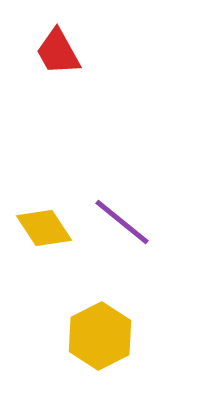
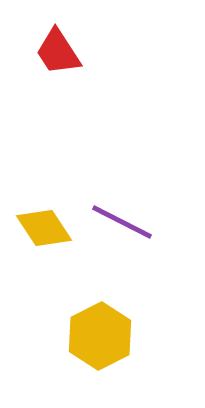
red trapezoid: rotated 4 degrees counterclockwise
purple line: rotated 12 degrees counterclockwise
